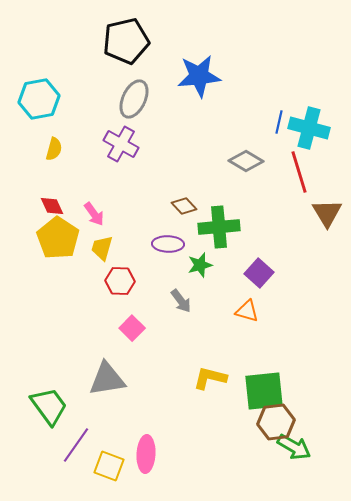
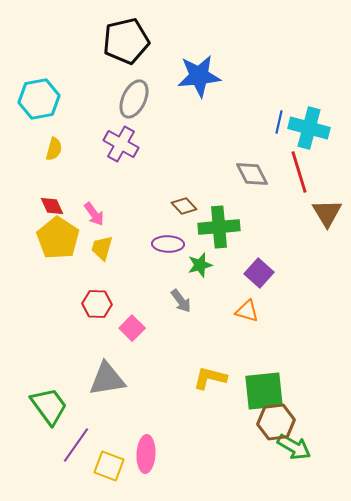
gray diamond: moved 6 px right, 13 px down; rotated 32 degrees clockwise
red hexagon: moved 23 px left, 23 px down
